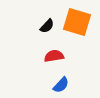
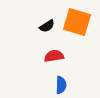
black semicircle: rotated 14 degrees clockwise
blue semicircle: rotated 42 degrees counterclockwise
